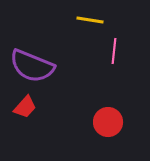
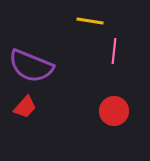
yellow line: moved 1 px down
purple semicircle: moved 1 px left
red circle: moved 6 px right, 11 px up
